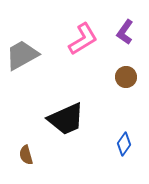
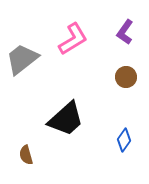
pink L-shape: moved 10 px left
gray trapezoid: moved 4 px down; rotated 9 degrees counterclockwise
black trapezoid: rotated 18 degrees counterclockwise
blue diamond: moved 4 px up
